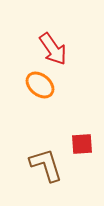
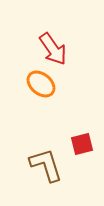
orange ellipse: moved 1 px right, 1 px up
red square: rotated 10 degrees counterclockwise
